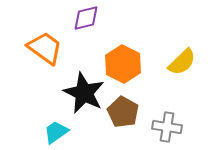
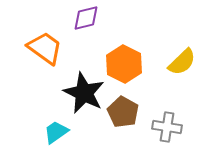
orange hexagon: moved 1 px right
